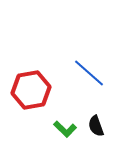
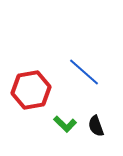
blue line: moved 5 px left, 1 px up
green L-shape: moved 5 px up
